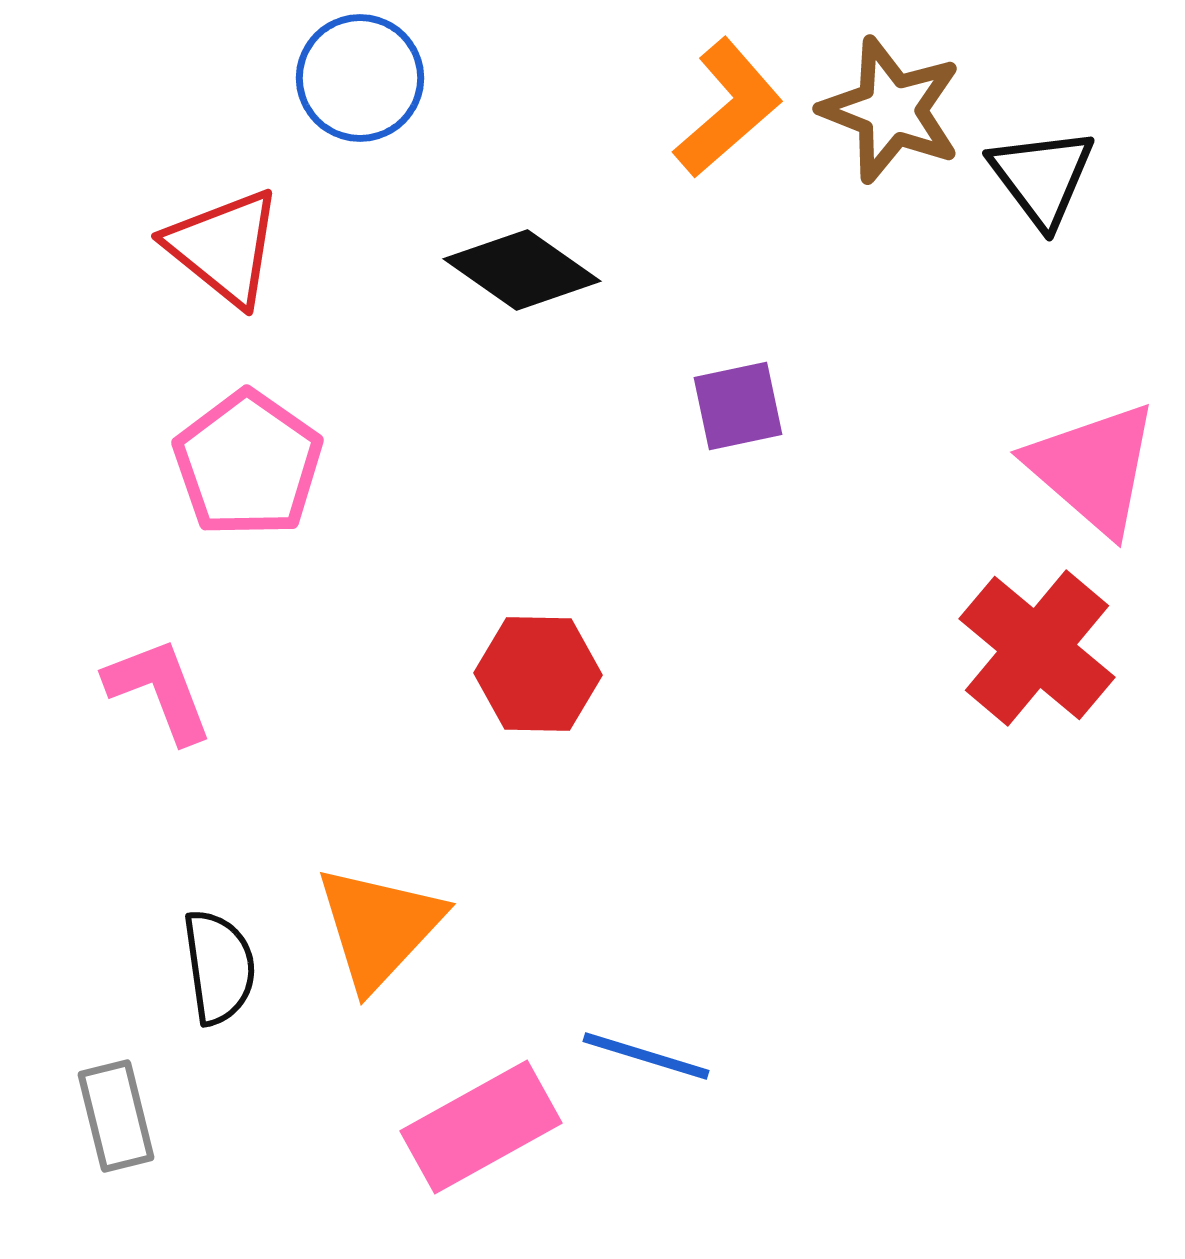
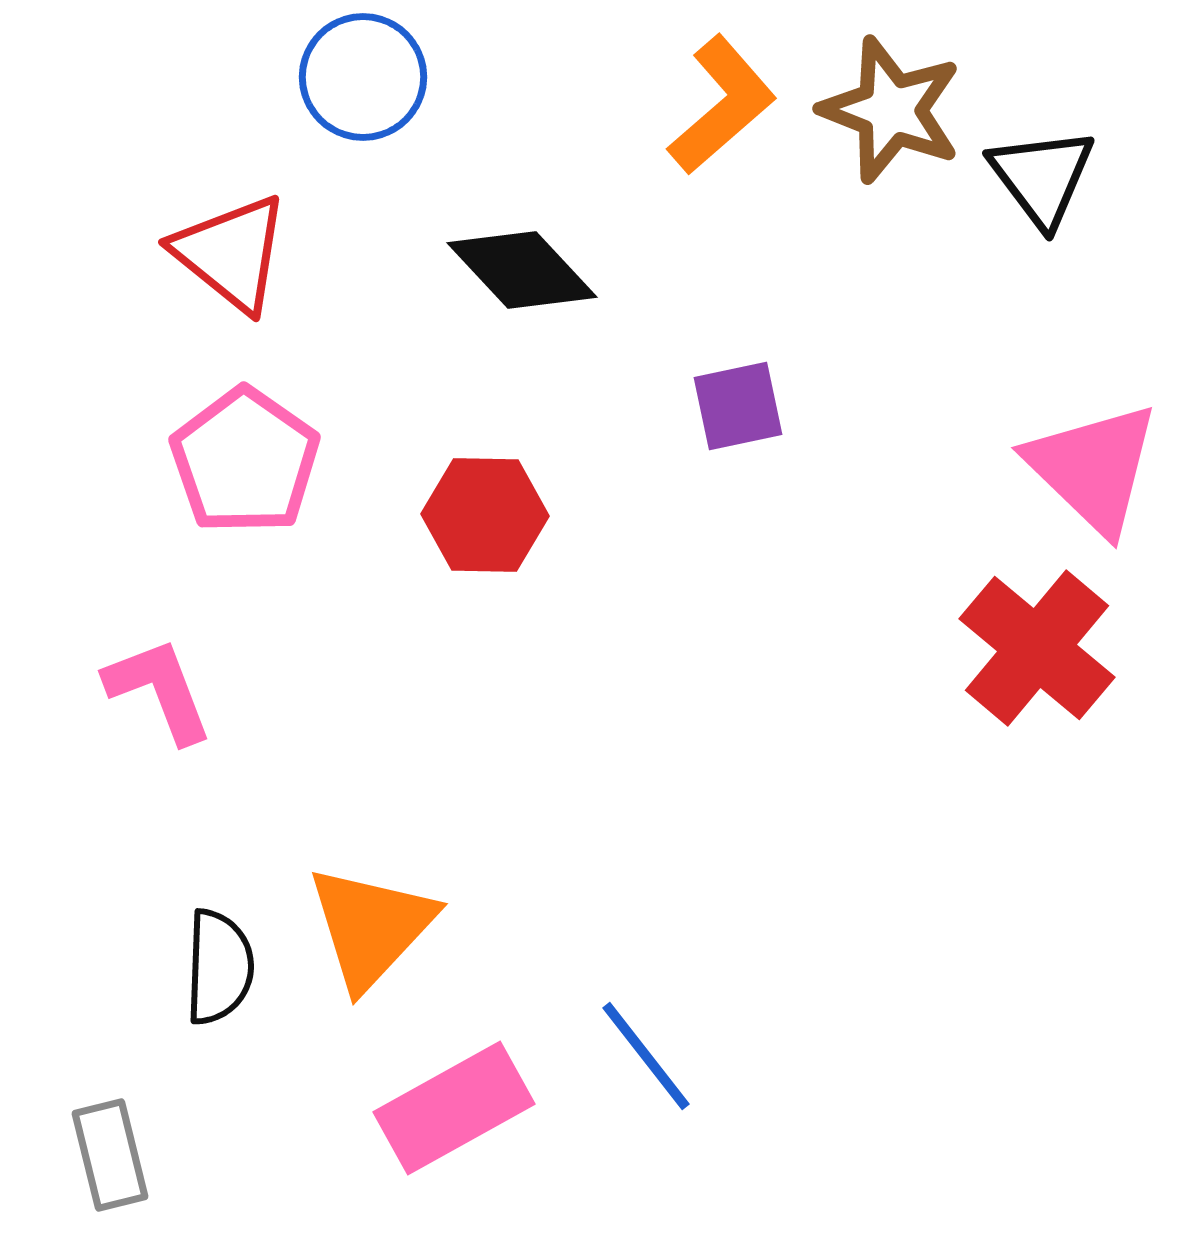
blue circle: moved 3 px right, 1 px up
orange L-shape: moved 6 px left, 3 px up
red triangle: moved 7 px right, 6 px down
black diamond: rotated 12 degrees clockwise
pink pentagon: moved 3 px left, 3 px up
pink triangle: rotated 3 degrees clockwise
red hexagon: moved 53 px left, 159 px up
orange triangle: moved 8 px left
black semicircle: rotated 10 degrees clockwise
blue line: rotated 35 degrees clockwise
gray rectangle: moved 6 px left, 39 px down
pink rectangle: moved 27 px left, 19 px up
